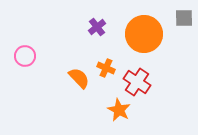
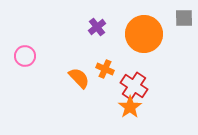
orange cross: moved 1 px left, 1 px down
red cross: moved 3 px left, 4 px down
orange star: moved 11 px right, 3 px up; rotated 10 degrees clockwise
